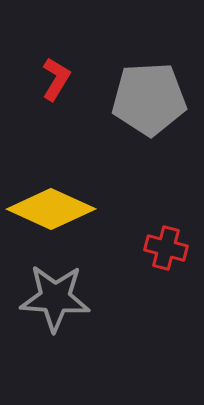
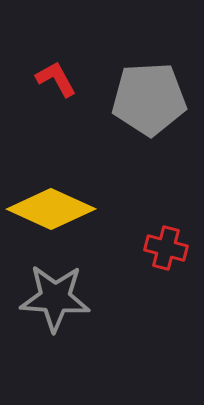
red L-shape: rotated 60 degrees counterclockwise
